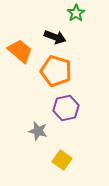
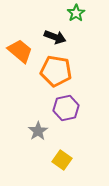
orange pentagon: rotated 8 degrees counterclockwise
gray star: rotated 24 degrees clockwise
